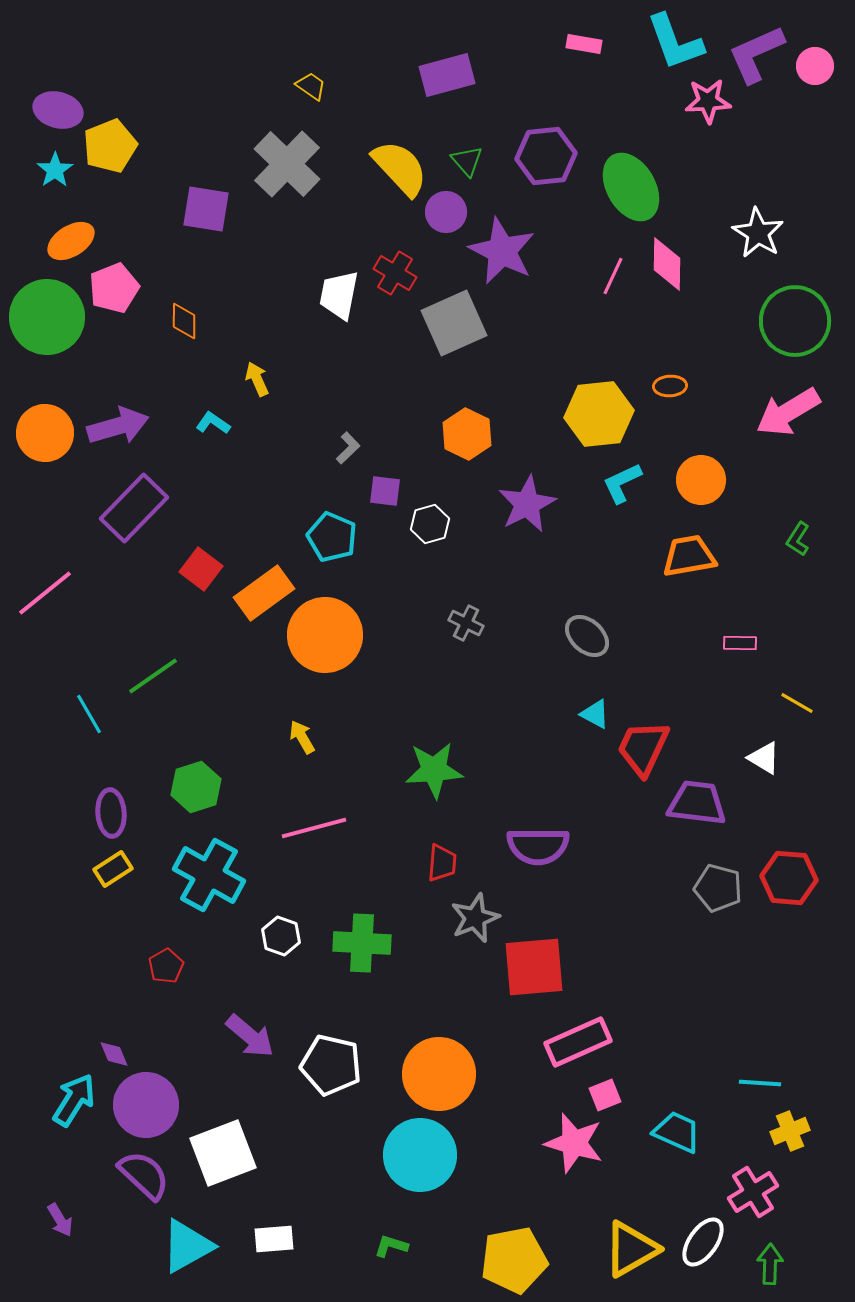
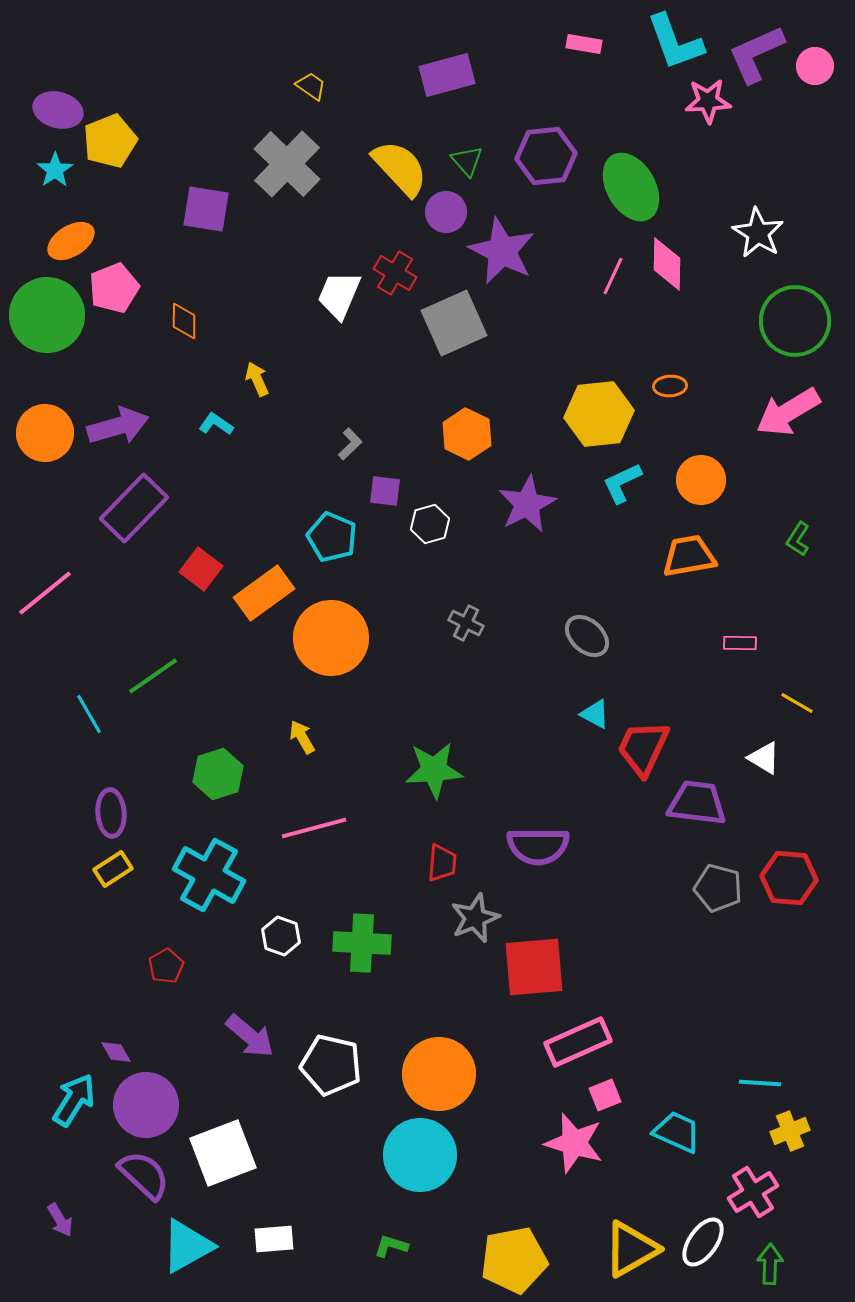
yellow pentagon at (110, 146): moved 5 px up
white trapezoid at (339, 295): rotated 12 degrees clockwise
green circle at (47, 317): moved 2 px up
cyan L-shape at (213, 423): moved 3 px right, 1 px down
gray L-shape at (348, 448): moved 2 px right, 4 px up
orange circle at (325, 635): moved 6 px right, 3 px down
green hexagon at (196, 787): moved 22 px right, 13 px up
purple diamond at (114, 1054): moved 2 px right, 2 px up; rotated 8 degrees counterclockwise
